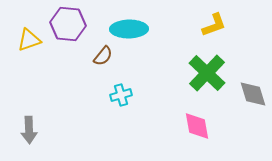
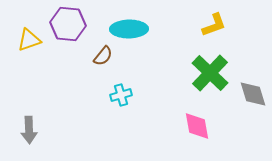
green cross: moved 3 px right
